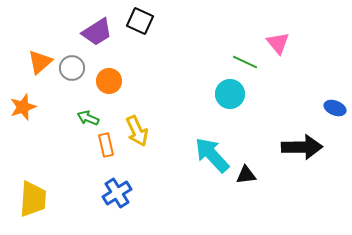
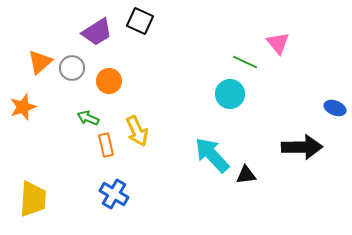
blue cross: moved 3 px left, 1 px down; rotated 28 degrees counterclockwise
